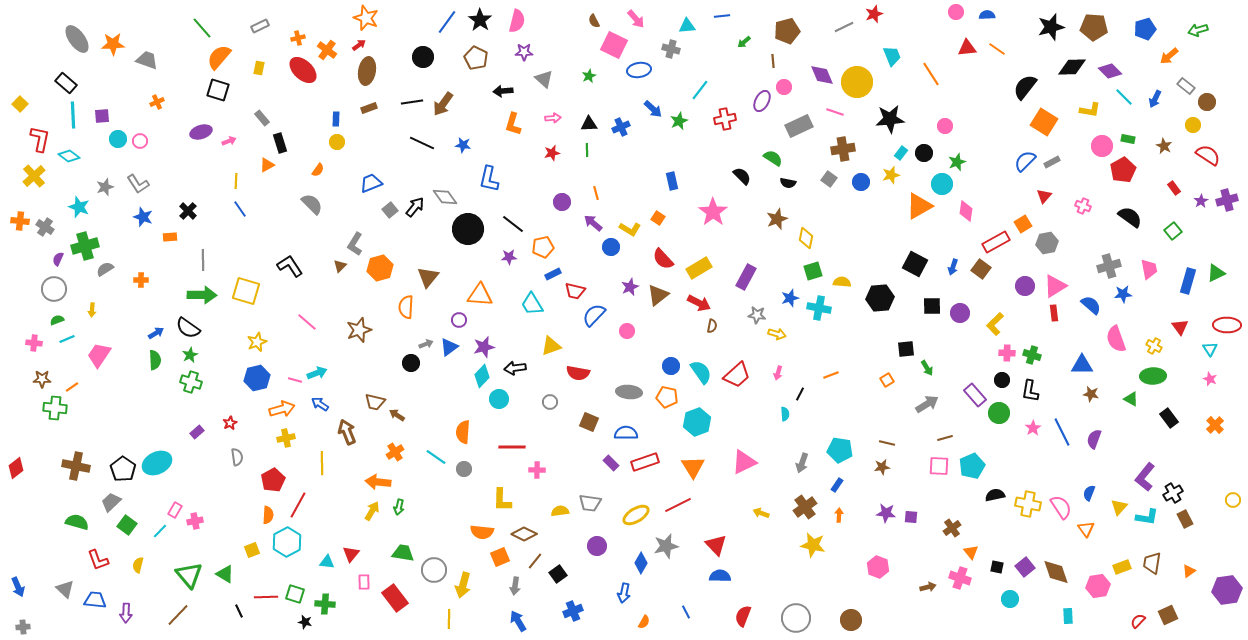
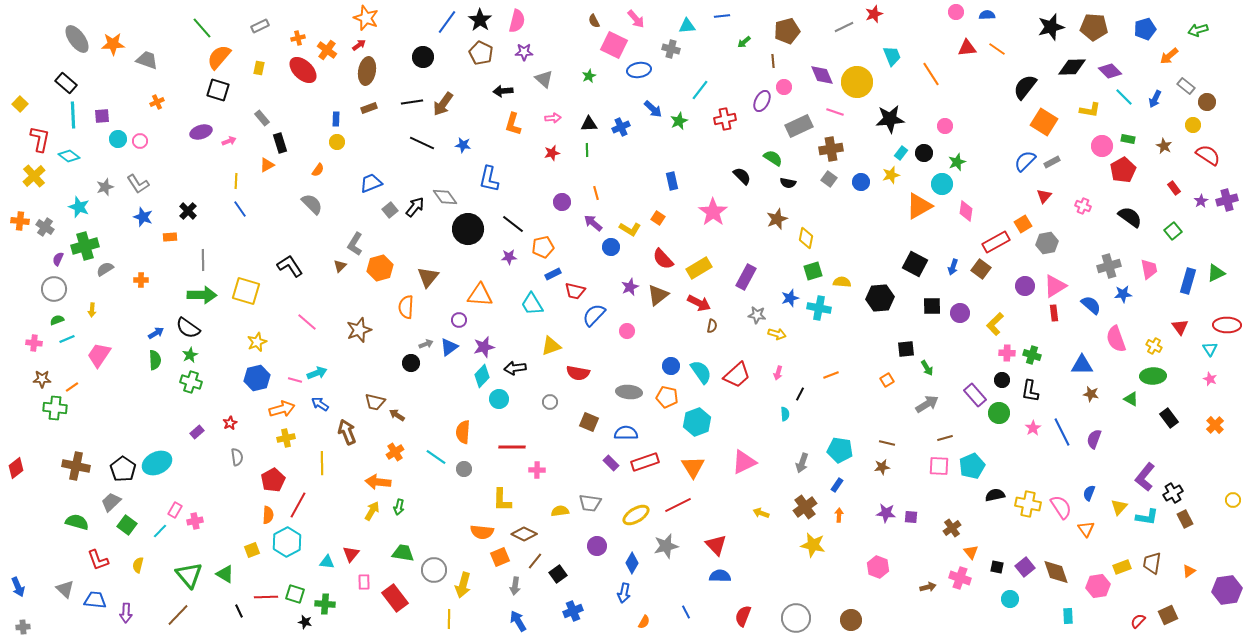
brown pentagon at (476, 58): moved 5 px right, 5 px up
brown cross at (843, 149): moved 12 px left
blue diamond at (641, 563): moved 9 px left
